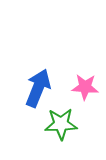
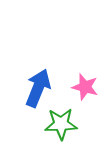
pink star: rotated 12 degrees clockwise
